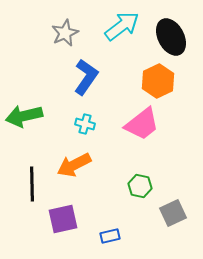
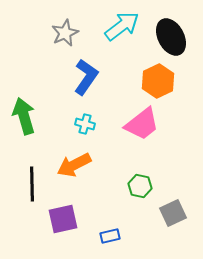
green arrow: rotated 87 degrees clockwise
